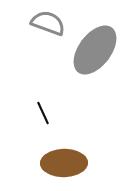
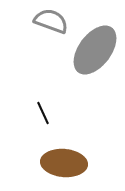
gray semicircle: moved 3 px right, 2 px up
brown ellipse: rotated 6 degrees clockwise
